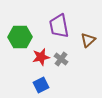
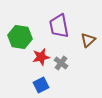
green hexagon: rotated 10 degrees clockwise
gray cross: moved 4 px down
